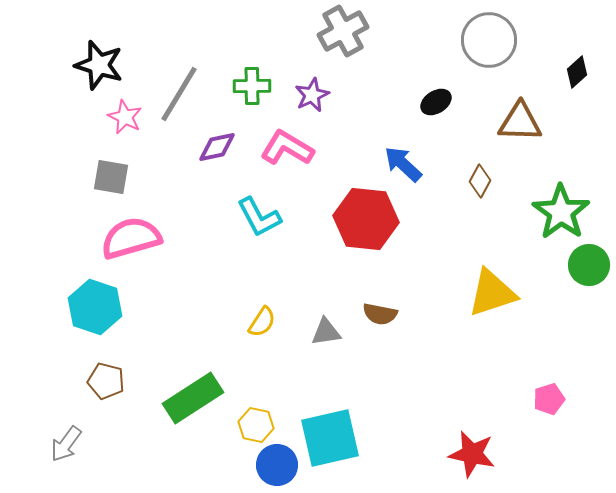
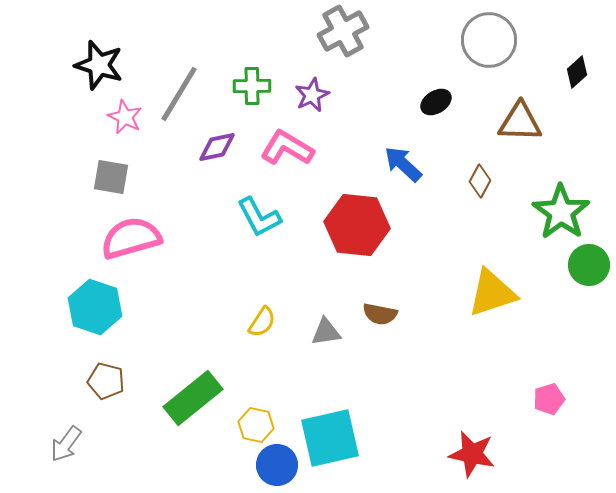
red hexagon: moved 9 px left, 6 px down
green rectangle: rotated 6 degrees counterclockwise
